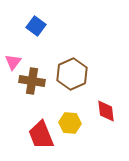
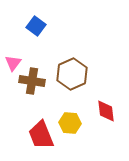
pink triangle: moved 1 px down
